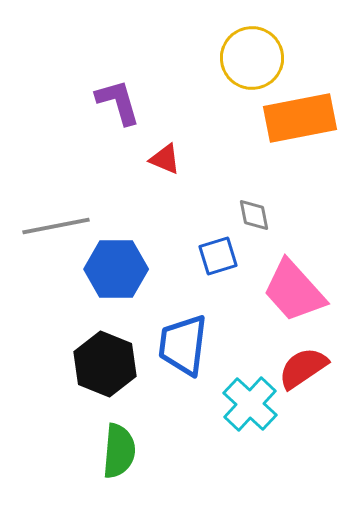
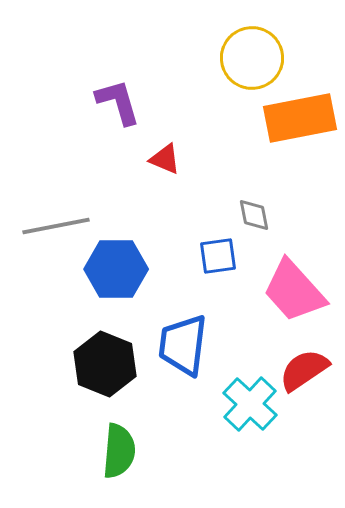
blue square: rotated 9 degrees clockwise
red semicircle: moved 1 px right, 2 px down
